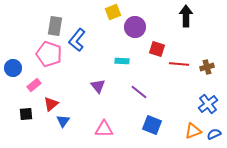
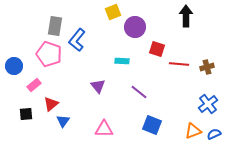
blue circle: moved 1 px right, 2 px up
